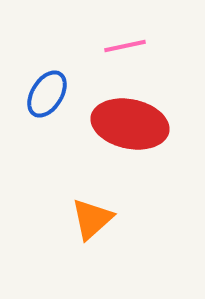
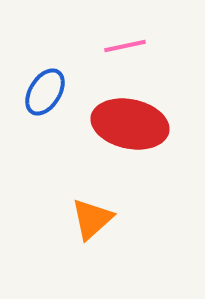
blue ellipse: moved 2 px left, 2 px up
